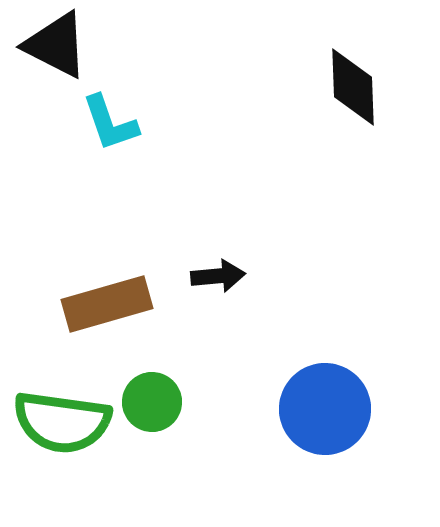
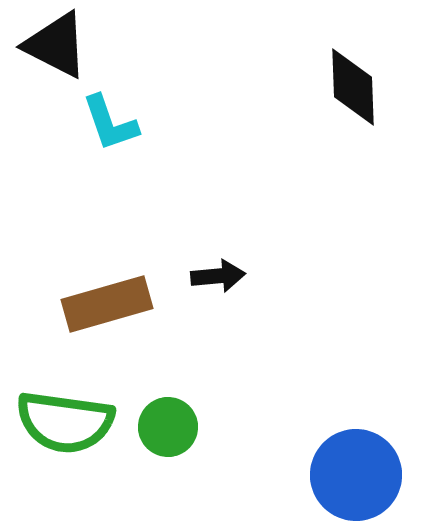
green circle: moved 16 px right, 25 px down
blue circle: moved 31 px right, 66 px down
green semicircle: moved 3 px right
